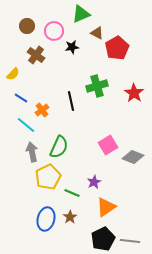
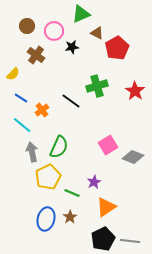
red star: moved 1 px right, 2 px up
black line: rotated 42 degrees counterclockwise
cyan line: moved 4 px left
